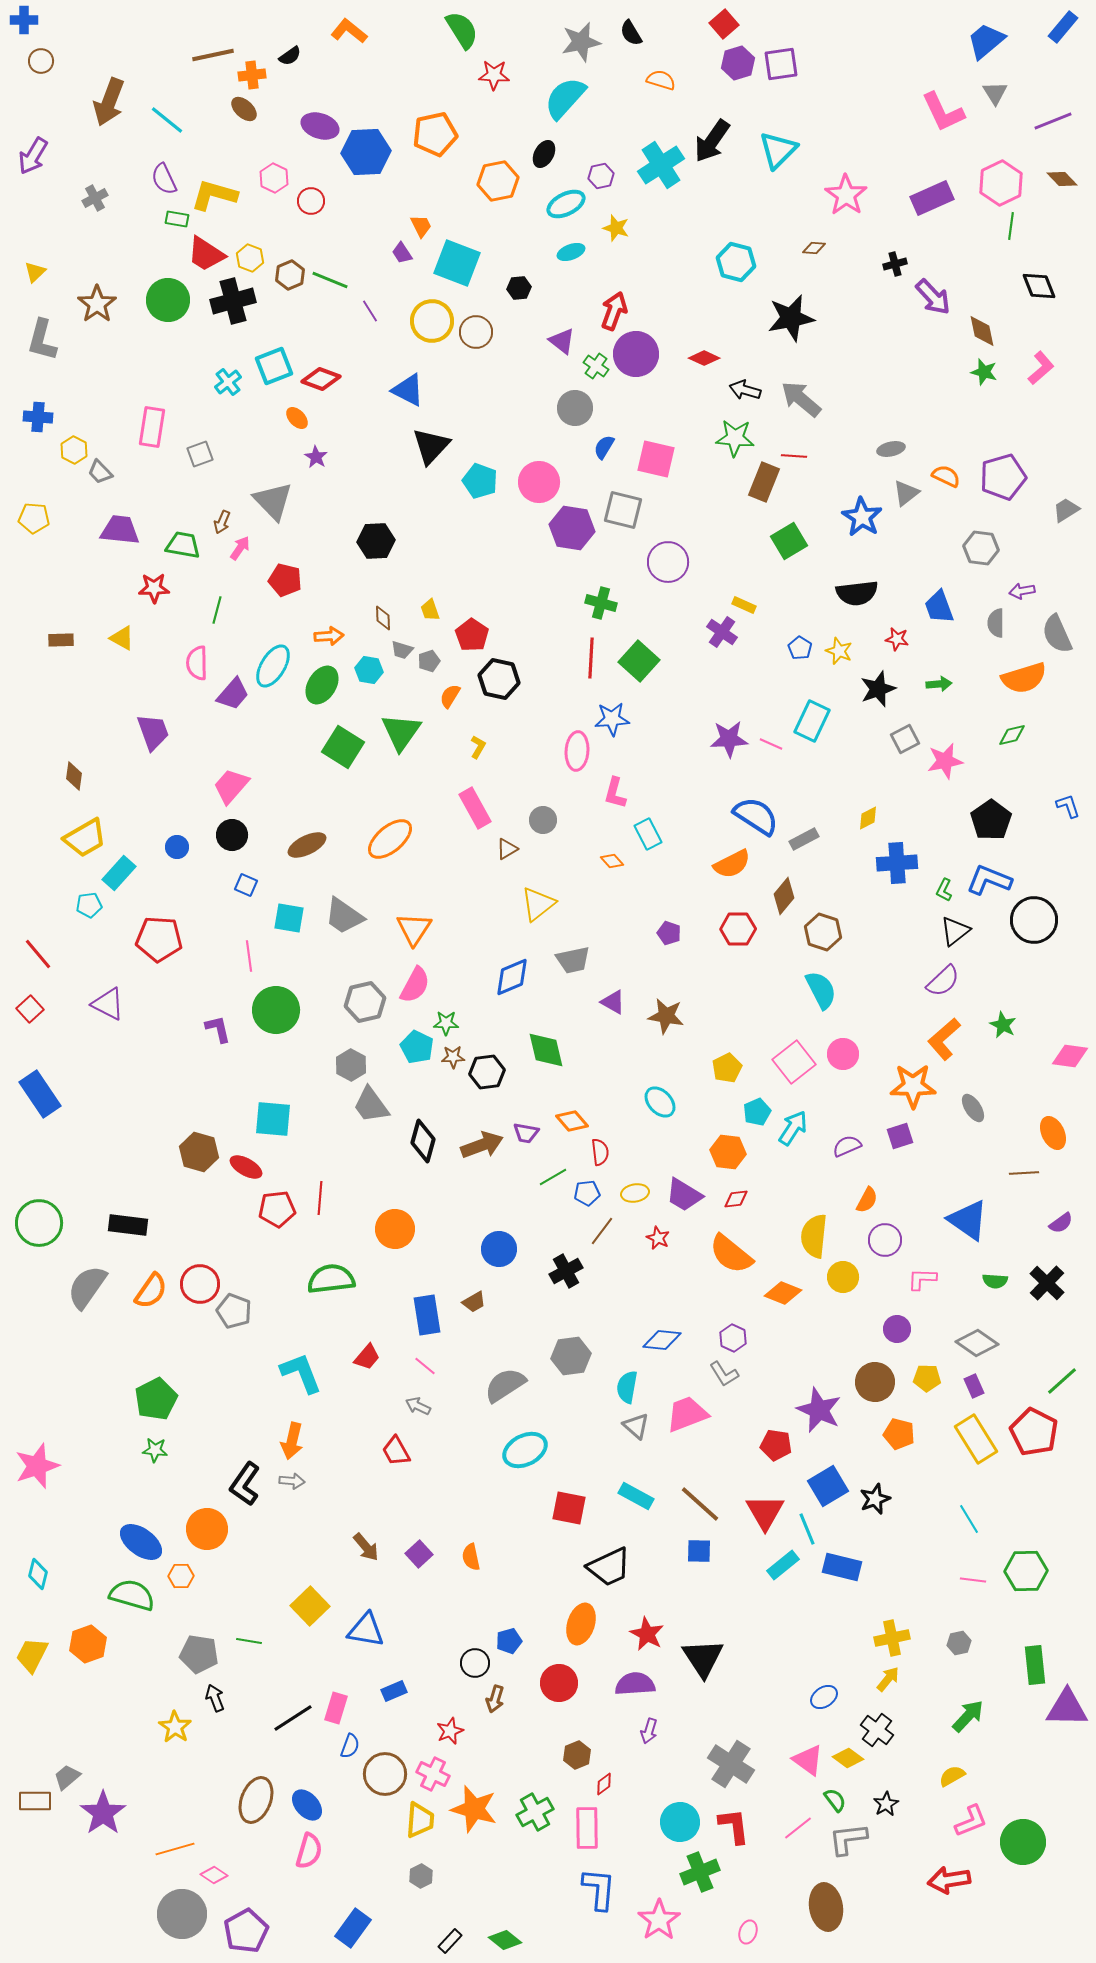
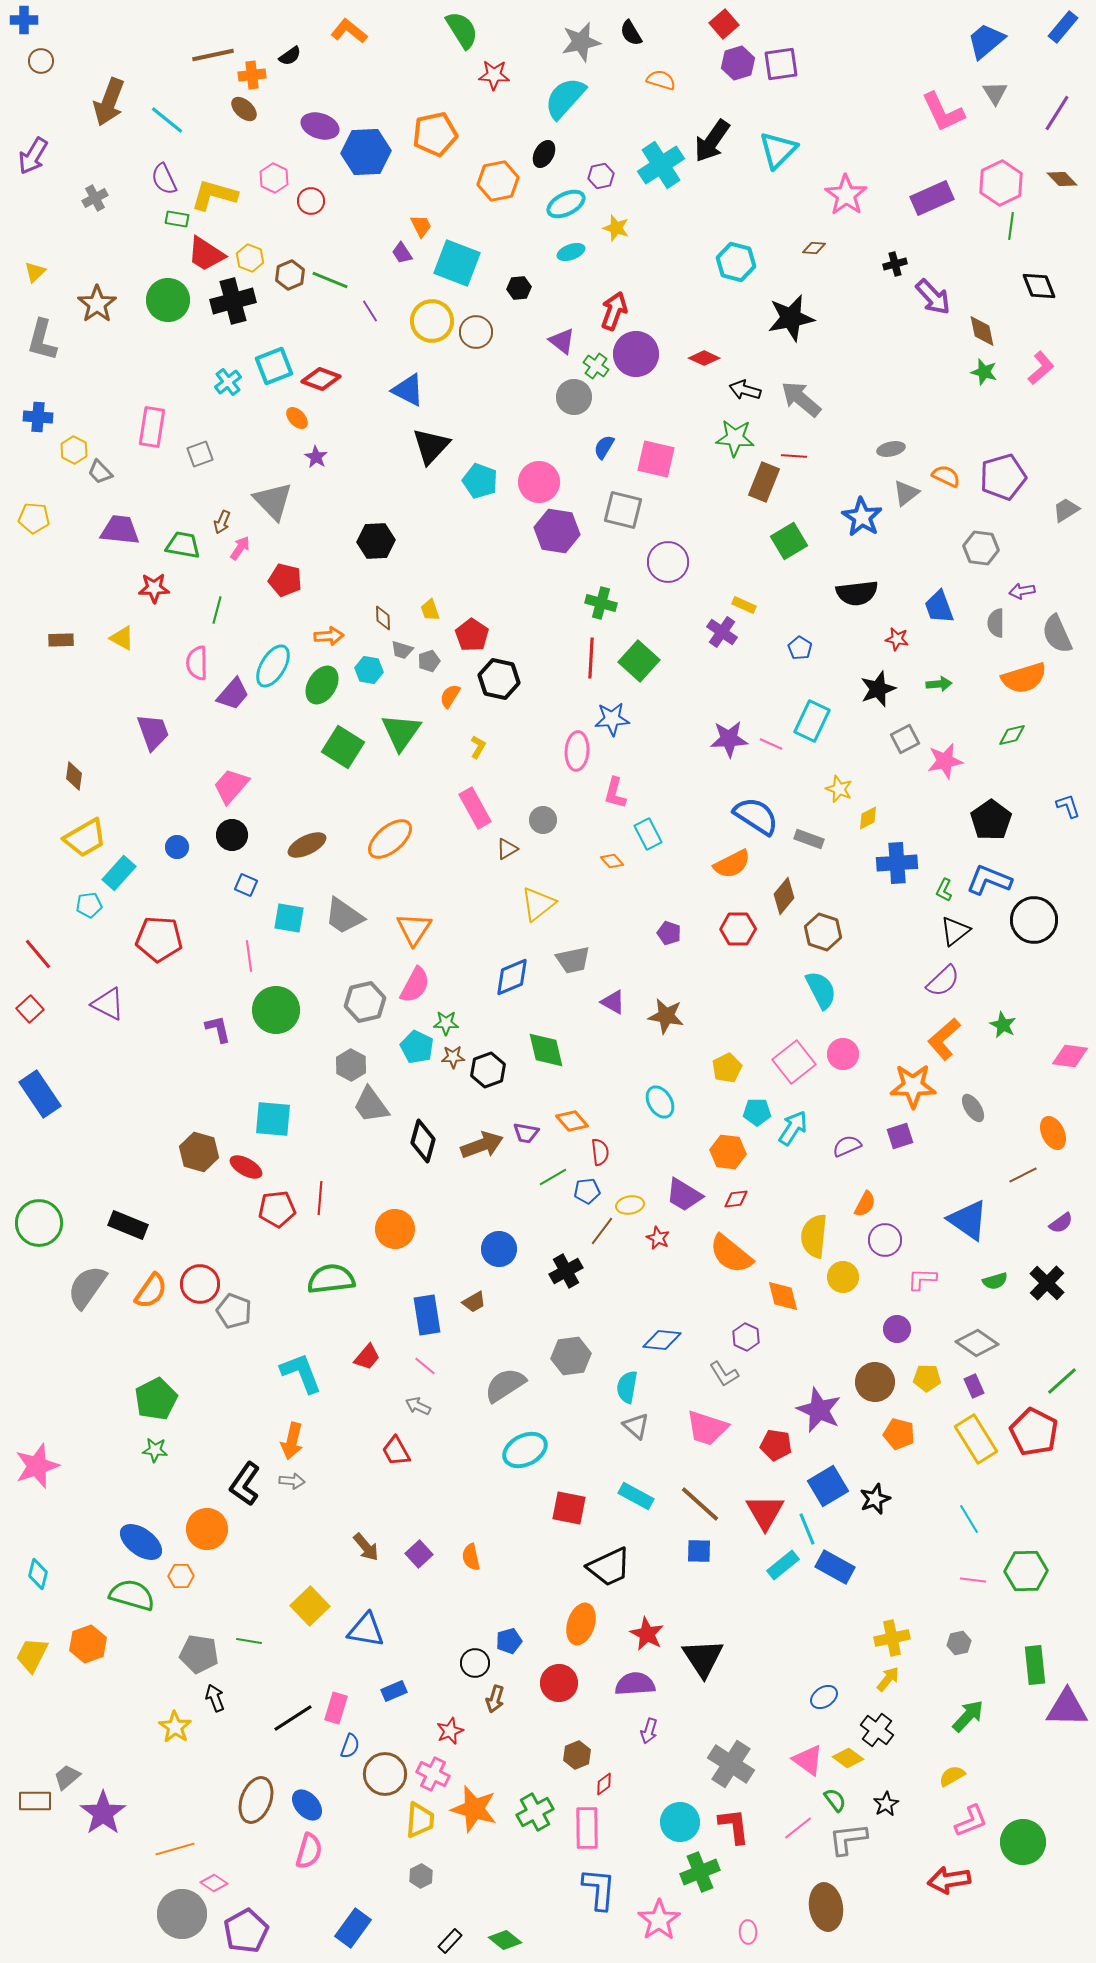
purple line at (1053, 121): moved 4 px right, 8 px up; rotated 36 degrees counterclockwise
gray circle at (575, 408): moved 1 px left, 11 px up
purple hexagon at (572, 528): moved 15 px left, 3 px down
yellow star at (839, 651): moved 138 px down
gray rectangle at (804, 839): moved 5 px right; rotated 48 degrees clockwise
black hexagon at (487, 1072): moved 1 px right, 2 px up; rotated 12 degrees counterclockwise
cyan ellipse at (660, 1102): rotated 12 degrees clockwise
cyan pentagon at (757, 1112): rotated 24 degrees clockwise
brown line at (1024, 1173): moved 1 px left, 2 px down; rotated 24 degrees counterclockwise
blue pentagon at (587, 1193): moved 2 px up
yellow ellipse at (635, 1193): moved 5 px left, 12 px down
orange semicircle at (867, 1200): moved 2 px left, 4 px down
black rectangle at (128, 1225): rotated 15 degrees clockwise
green semicircle at (995, 1281): rotated 20 degrees counterclockwise
orange diamond at (783, 1293): moved 3 px down; rotated 54 degrees clockwise
purple hexagon at (733, 1338): moved 13 px right, 1 px up
pink trapezoid at (687, 1414): moved 20 px right, 14 px down; rotated 141 degrees counterclockwise
blue rectangle at (842, 1567): moved 7 px left; rotated 15 degrees clockwise
pink diamond at (214, 1875): moved 8 px down
pink ellipse at (748, 1932): rotated 20 degrees counterclockwise
